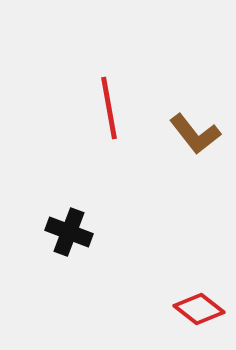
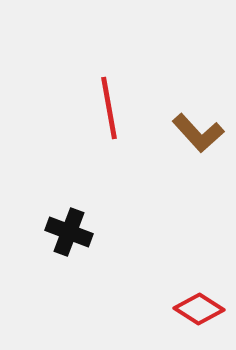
brown L-shape: moved 3 px right, 1 px up; rotated 4 degrees counterclockwise
red diamond: rotated 6 degrees counterclockwise
